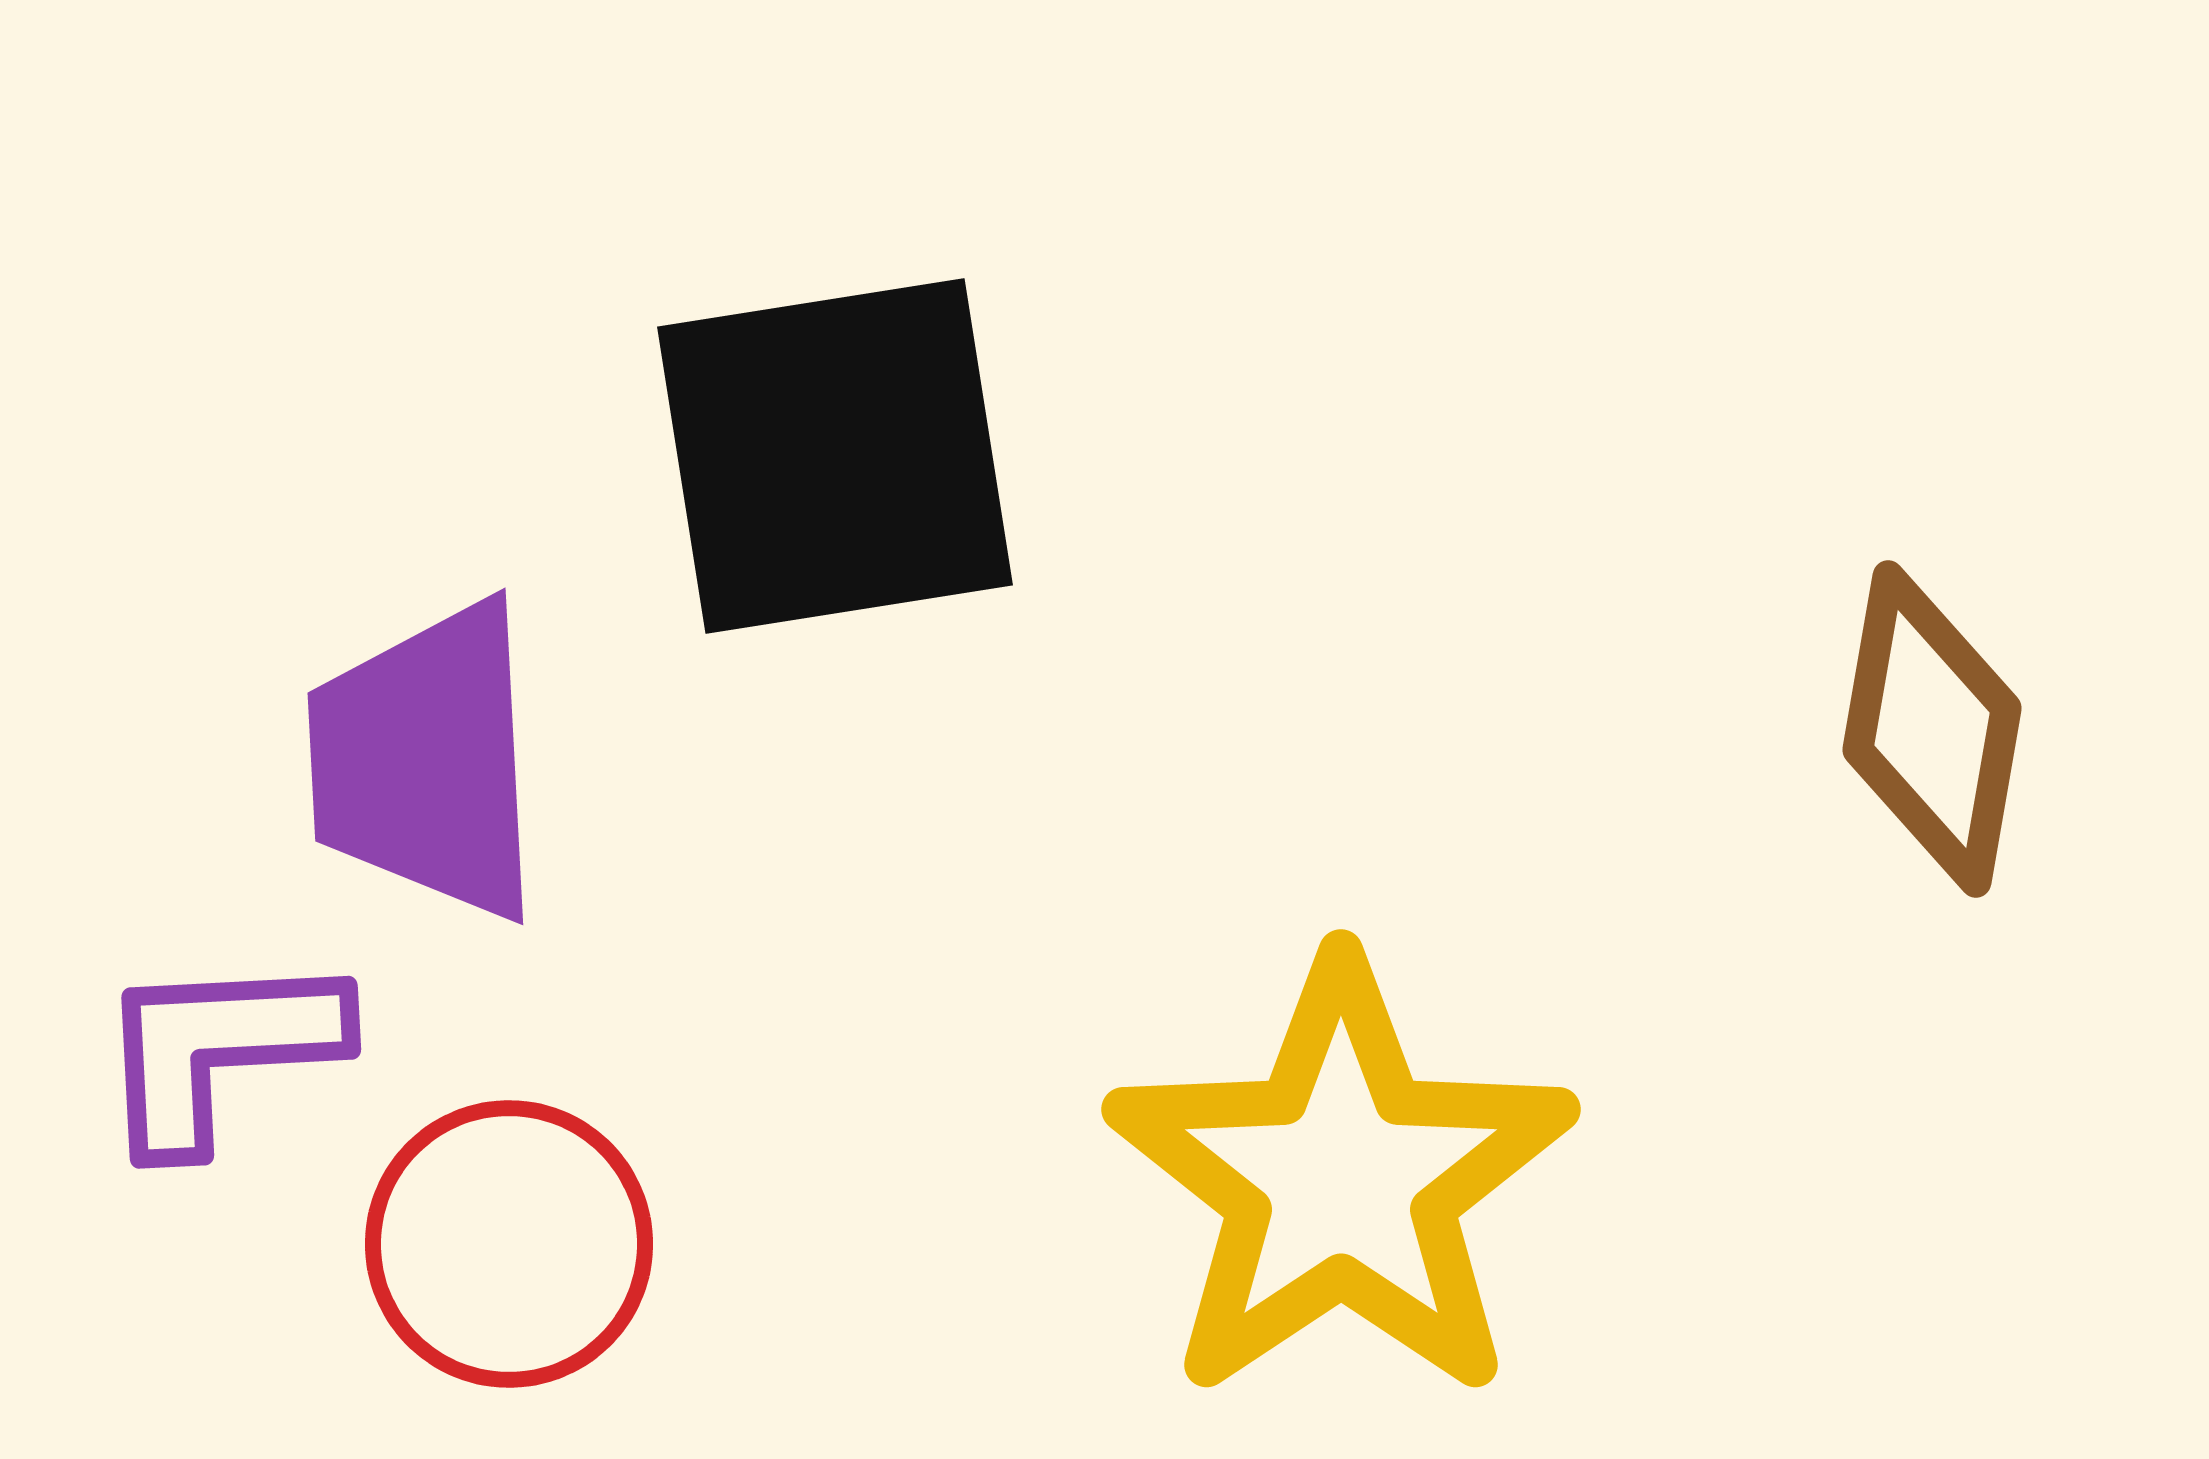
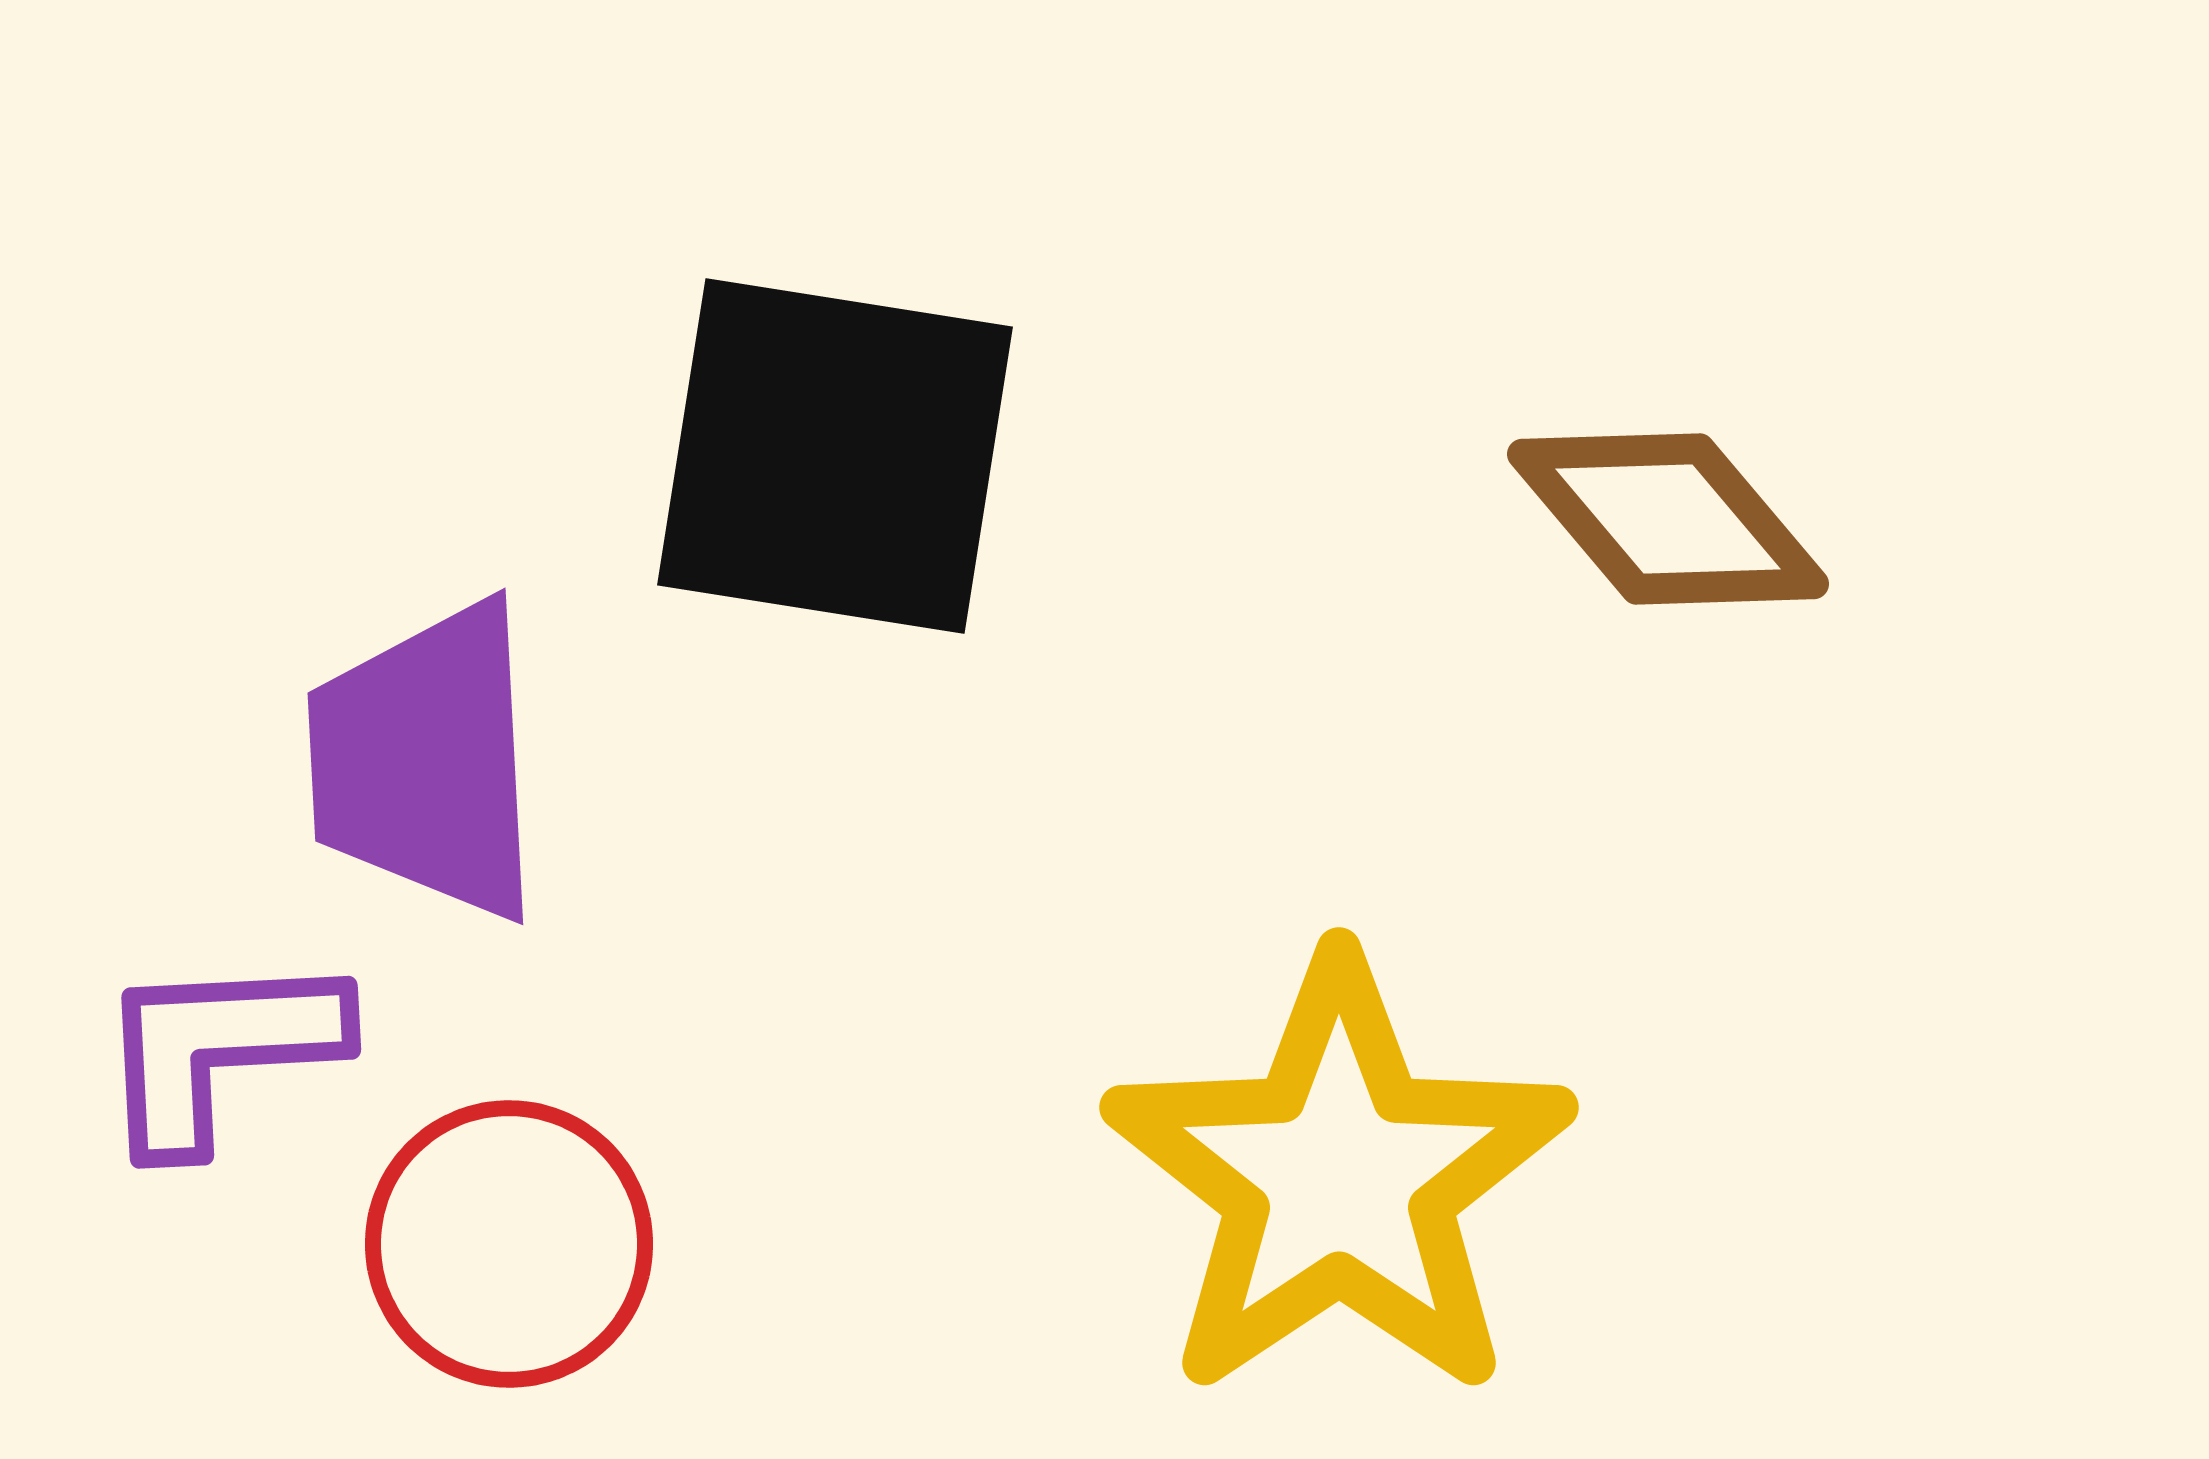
black square: rotated 18 degrees clockwise
brown diamond: moved 264 px left, 210 px up; rotated 50 degrees counterclockwise
yellow star: moved 2 px left, 2 px up
